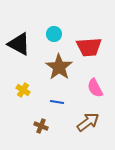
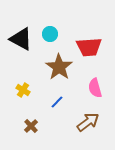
cyan circle: moved 4 px left
black triangle: moved 2 px right, 5 px up
pink semicircle: rotated 12 degrees clockwise
blue line: rotated 56 degrees counterclockwise
brown cross: moved 10 px left; rotated 24 degrees clockwise
